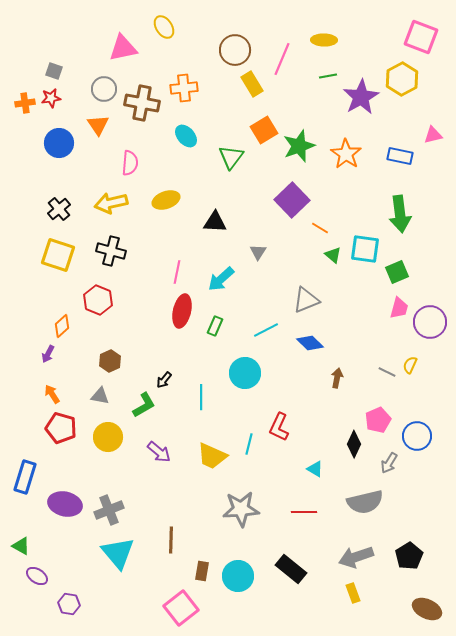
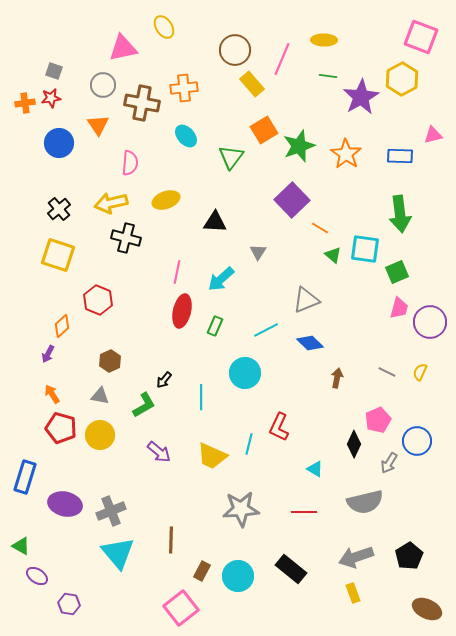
green line at (328, 76): rotated 18 degrees clockwise
yellow rectangle at (252, 84): rotated 10 degrees counterclockwise
gray circle at (104, 89): moved 1 px left, 4 px up
blue rectangle at (400, 156): rotated 10 degrees counterclockwise
black cross at (111, 251): moved 15 px right, 13 px up
yellow semicircle at (410, 365): moved 10 px right, 7 px down
blue circle at (417, 436): moved 5 px down
yellow circle at (108, 437): moved 8 px left, 2 px up
gray cross at (109, 510): moved 2 px right, 1 px down
brown rectangle at (202, 571): rotated 18 degrees clockwise
